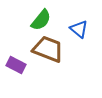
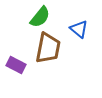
green semicircle: moved 1 px left, 3 px up
brown trapezoid: moved 1 px up; rotated 80 degrees clockwise
